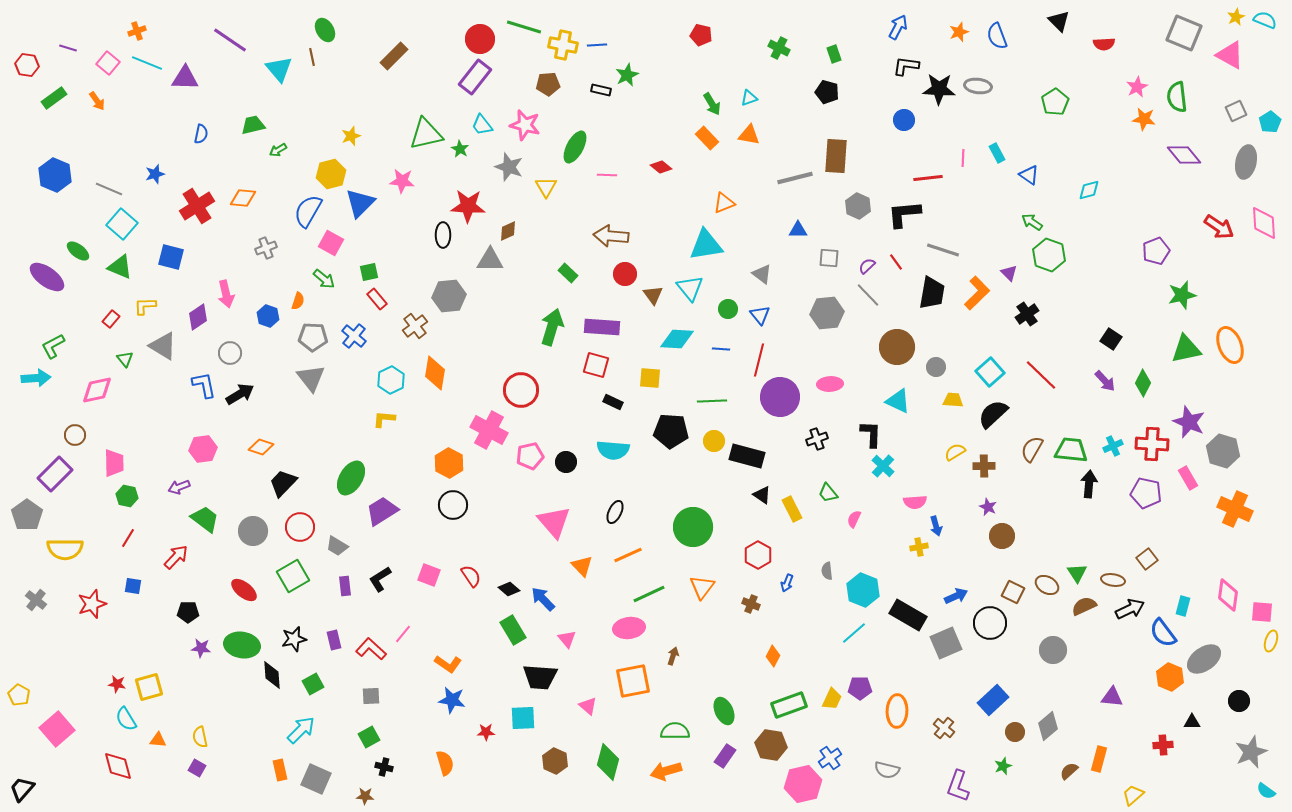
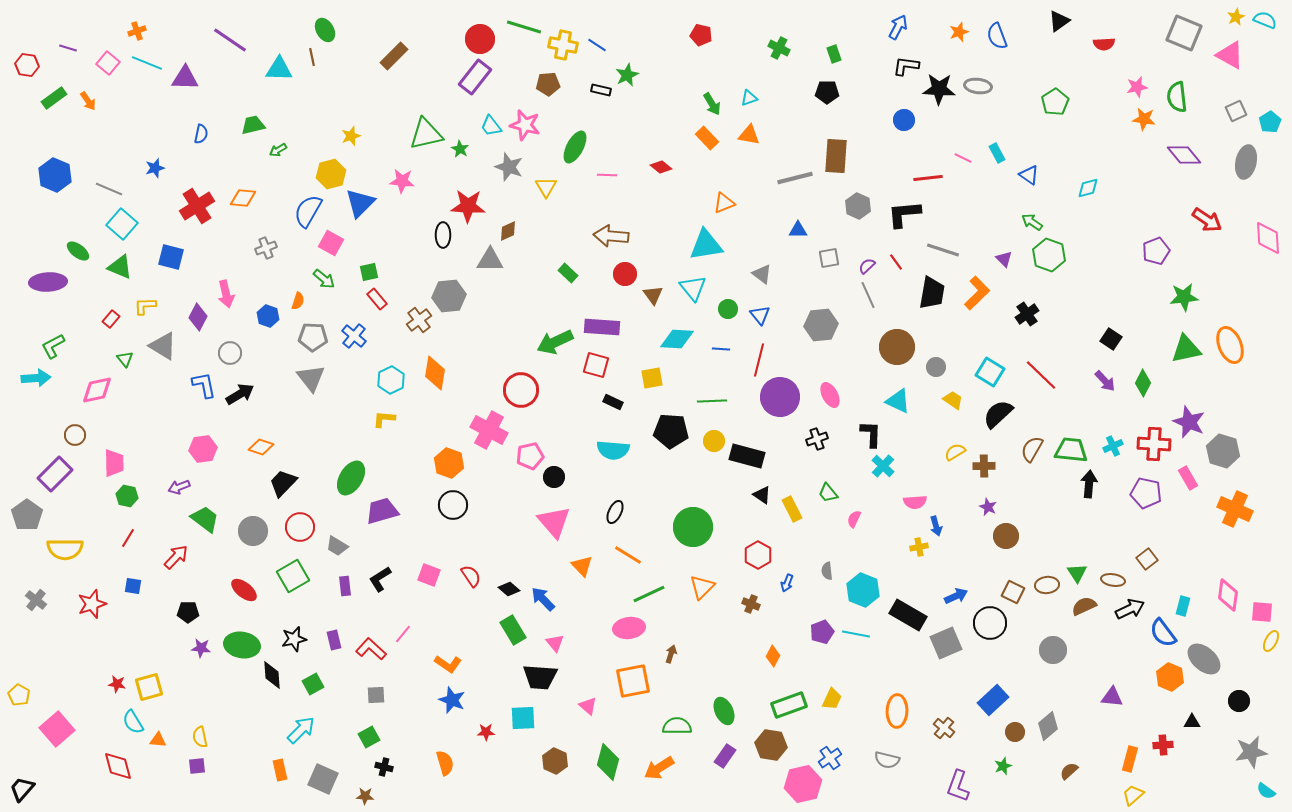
black triangle at (1059, 21): rotated 40 degrees clockwise
blue line at (597, 45): rotated 36 degrees clockwise
cyan triangle at (279, 69): rotated 48 degrees counterclockwise
pink star at (1137, 87): rotated 15 degrees clockwise
black pentagon at (827, 92): rotated 15 degrees counterclockwise
orange arrow at (97, 101): moved 9 px left
cyan trapezoid at (482, 125): moved 9 px right, 1 px down
pink line at (963, 158): rotated 66 degrees counterclockwise
blue star at (155, 174): moved 6 px up
cyan diamond at (1089, 190): moved 1 px left, 2 px up
pink diamond at (1264, 223): moved 4 px right, 15 px down
red arrow at (1219, 227): moved 12 px left, 7 px up
gray square at (829, 258): rotated 15 degrees counterclockwise
purple triangle at (1009, 273): moved 5 px left, 14 px up
purple ellipse at (47, 277): moved 1 px right, 5 px down; rotated 39 degrees counterclockwise
cyan triangle at (690, 288): moved 3 px right
gray line at (868, 295): rotated 20 degrees clockwise
green star at (1182, 295): moved 2 px right, 2 px down; rotated 8 degrees clockwise
gray hexagon at (827, 313): moved 6 px left, 12 px down
purple diamond at (198, 317): rotated 28 degrees counterclockwise
brown cross at (415, 326): moved 4 px right, 6 px up
green arrow at (552, 327): moved 3 px right, 15 px down; rotated 132 degrees counterclockwise
cyan square at (990, 372): rotated 16 degrees counterclockwise
yellow square at (650, 378): moved 2 px right; rotated 15 degrees counterclockwise
pink ellipse at (830, 384): moved 11 px down; rotated 65 degrees clockwise
yellow trapezoid at (953, 400): rotated 30 degrees clockwise
black semicircle at (993, 414): moved 5 px right
red cross at (1152, 444): moved 2 px right
black circle at (566, 462): moved 12 px left, 15 px down
orange hexagon at (449, 463): rotated 8 degrees counterclockwise
purple trapezoid at (382, 511): rotated 16 degrees clockwise
brown circle at (1002, 536): moved 4 px right
orange line at (628, 555): rotated 56 degrees clockwise
brown ellipse at (1047, 585): rotated 35 degrees counterclockwise
orange triangle at (702, 587): rotated 8 degrees clockwise
cyan line at (854, 633): moved 2 px right, 1 px down; rotated 52 degrees clockwise
pink triangle at (567, 639): moved 12 px left, 4 px down
yellow ellipse at (1271, 641): rotated 10 degrees clockwise
brown arrow at (673, 656): moved 2 px left, 2 px up
gray ellipse at (1204, 659): rotated 76 degrees clockwise
purple pentagon at (860, 688): moved 38 px left, 56 px up; rotated 20 degrees counterclockwise
gray square at (371, 696): moved 5 px right, 1 px up
blue star at (452, 700): rotated 12 degrees clockwise
cyan semicircle at (126, 719): moved 7 px right, 3 px down
green semicircle at (675, 731): moved 2 px right, 5 px up
gray star at (1251, 752): rotated 12 degrees clockwise
orange rectangle at (1099, 759): moved 31 px right
purple square at (197, 768): moved 2 px up; rotated 36 degrees counterclockwise
gray semicircle at (887, 770): moved 10 px up
orange arrow at (666, 771): moved 7 px left, 3 px up; rotated 16 degrees counterclockwise
gray square at (316, 779): moved 7 px right
